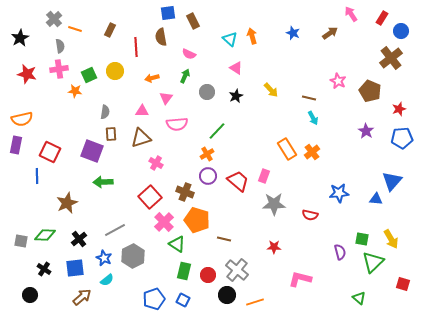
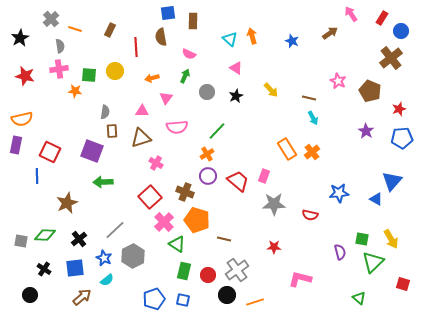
gray cross at (54, 19): moved 3 px left
brown rectangle at (193, 21): rotated 28 degrees clockwise
blue star at (293, 33): moved 1 px left, 8 px down
red star at (27, 74): moved 2 px left, 2 px down
green square at (89, 75): rotated 28 degrees clockwise
pink semicircle at (177, 124): moved 3 px down
brown rectangle at (111, 134): moved 1 px right, 3 px up
blue triangle at (376, 199): rotated 24 degrees clockwise
gray line at (115, 230): rotated 15 degrees counterclockwise
gray cross at (237, 270): rotated 15 degrees clockwise
blue square at (183, 300): rotated 16 degrees counterclockwise
